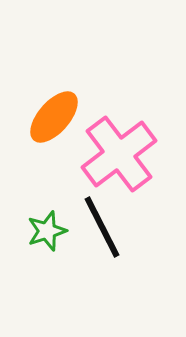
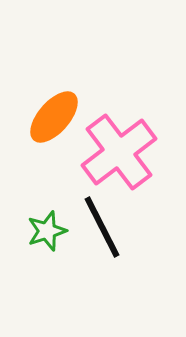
pink cross: moved 2 px up
